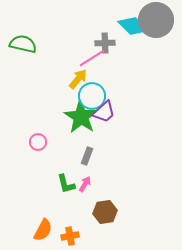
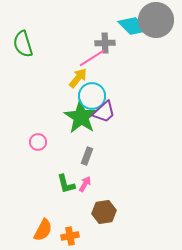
green semicircle: rotated 120 degrees counterclockwise
yellow arrow: moved 1 px up
brown hexagon: moved 1 px left
